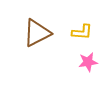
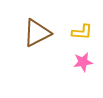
pink star: moved 5 px left
